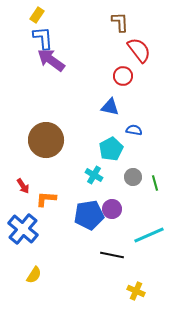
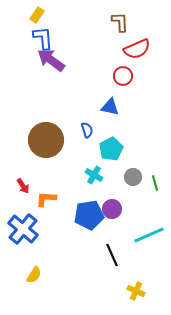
red semicircle: moved 2 px left, 1 px up; rotated 104 degrees clockwise
blue semicircle: moved 47 px left; rotated 63 degrees clockwise
black line: rotated 55 degrees clockwise
